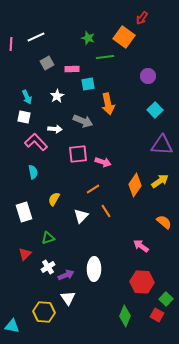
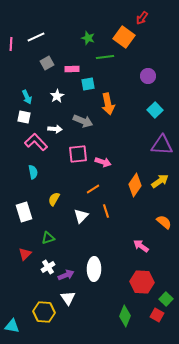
orange line at (106, 211): rotated 16 degrees clockwise
